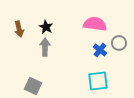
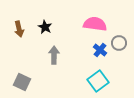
black star: moved 1 px left
gray arrow: moved 9 px right, 8 px down
cyan square: rotated 30 degrees counterclockwise
gray square: moved 11 px left, 4 px up
